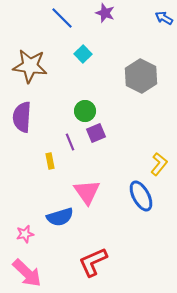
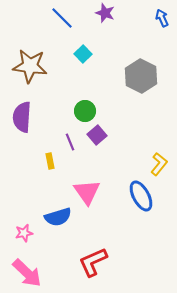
blue arrow: moved 2 px left; rotated 36 degrees clockwise
purple square: moved 1 px right, 2 px down; rotated 18 degrees counterclockwise
blue semicircle: moved 2 px left
pink star: moved 1 px left, 1 px up
